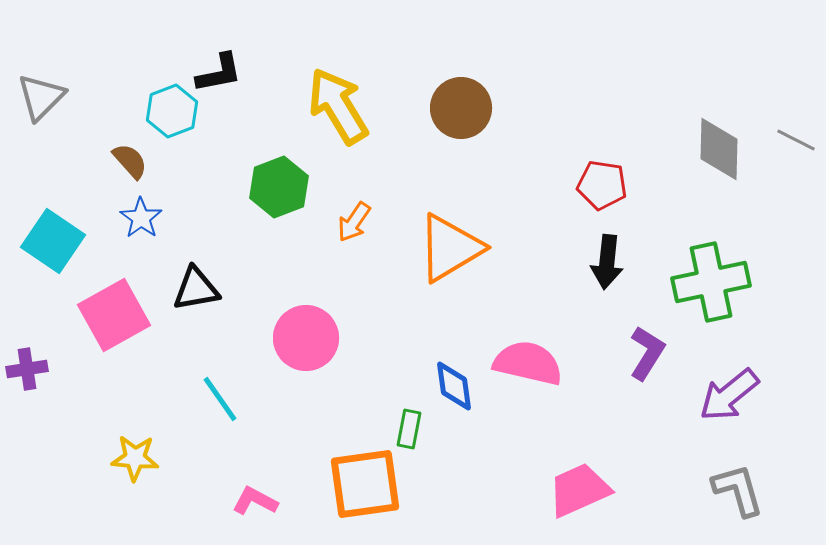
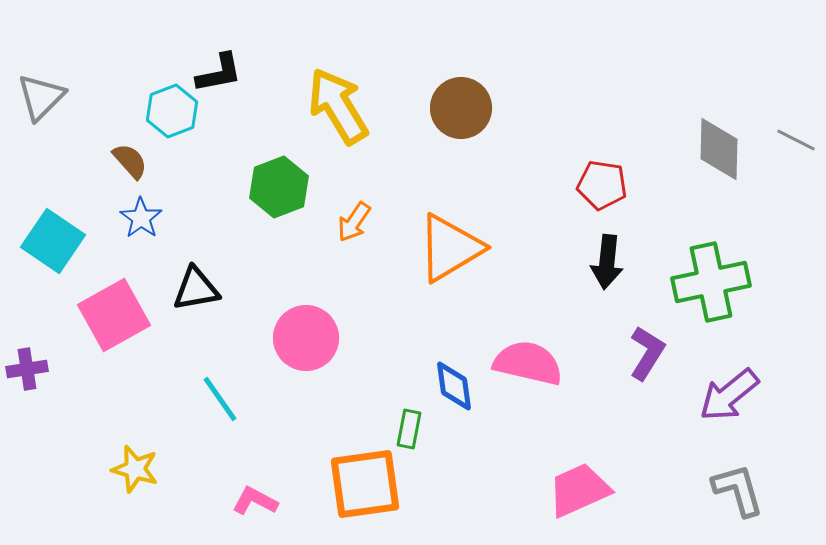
yellow star: moved 11 px down; rotated 12 degrees clockwise
